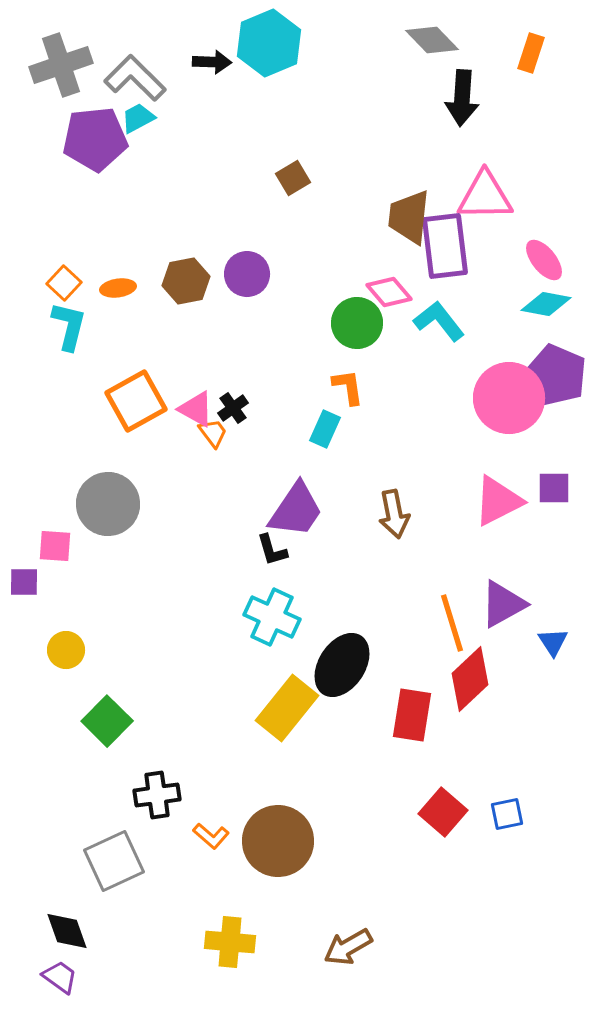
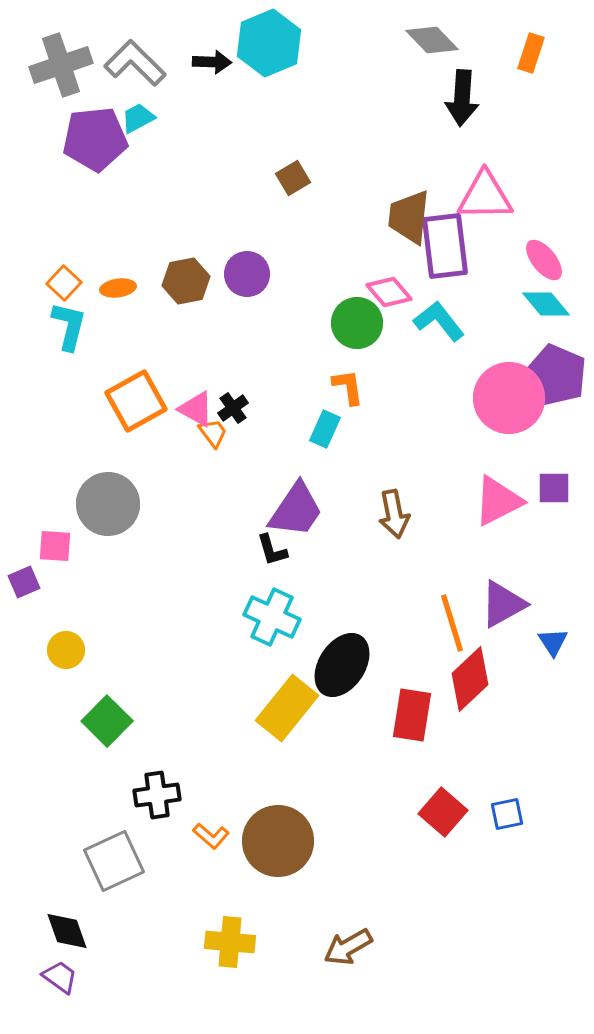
gray L-shape at (135, 78): moved 15 px up
cyan diamond at (546, 304): rotated 39 degrees clockwise
purple square at (24, 582): rotated 24 degrees counterclockwise
